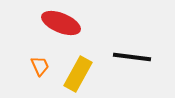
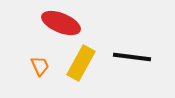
yellow rectangle: moved 3 px right, 11 px up
